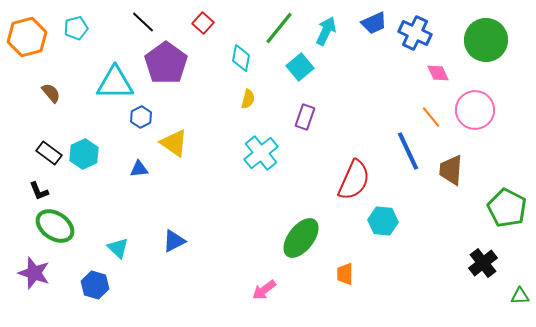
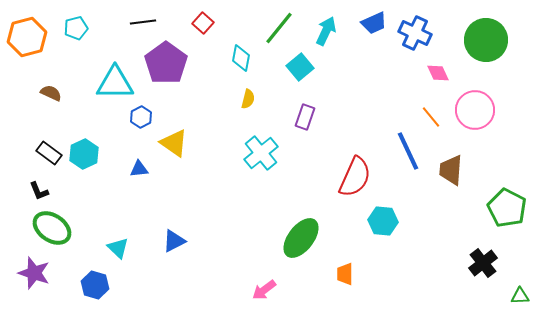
black line at (143, 22): rotated 50 degrees counterclockwise
brown semicircle at (51, 93): rotated 25 degrees counterclockwise
red semicircle at (354, 180): moved 1 px right, 3 px up
green ellipse at (55, 226): moved 3 px left, 2 px down
